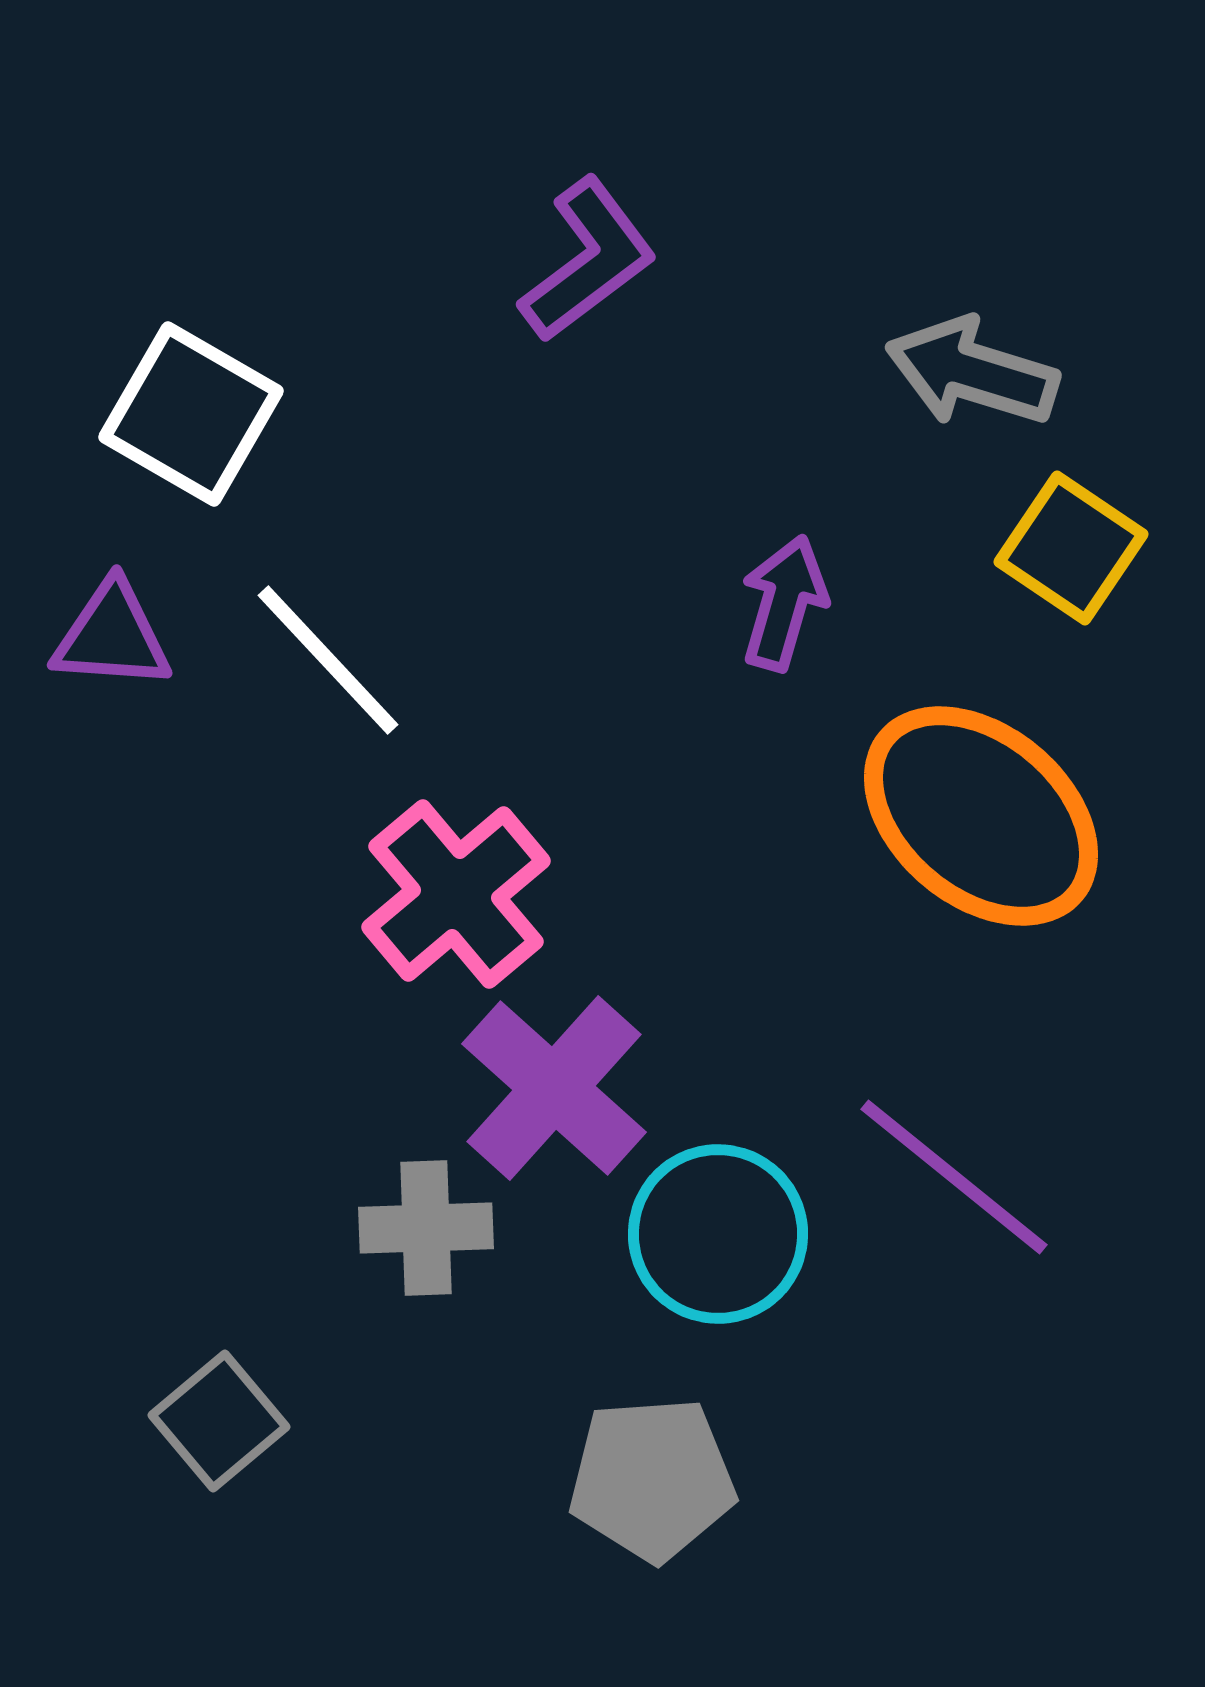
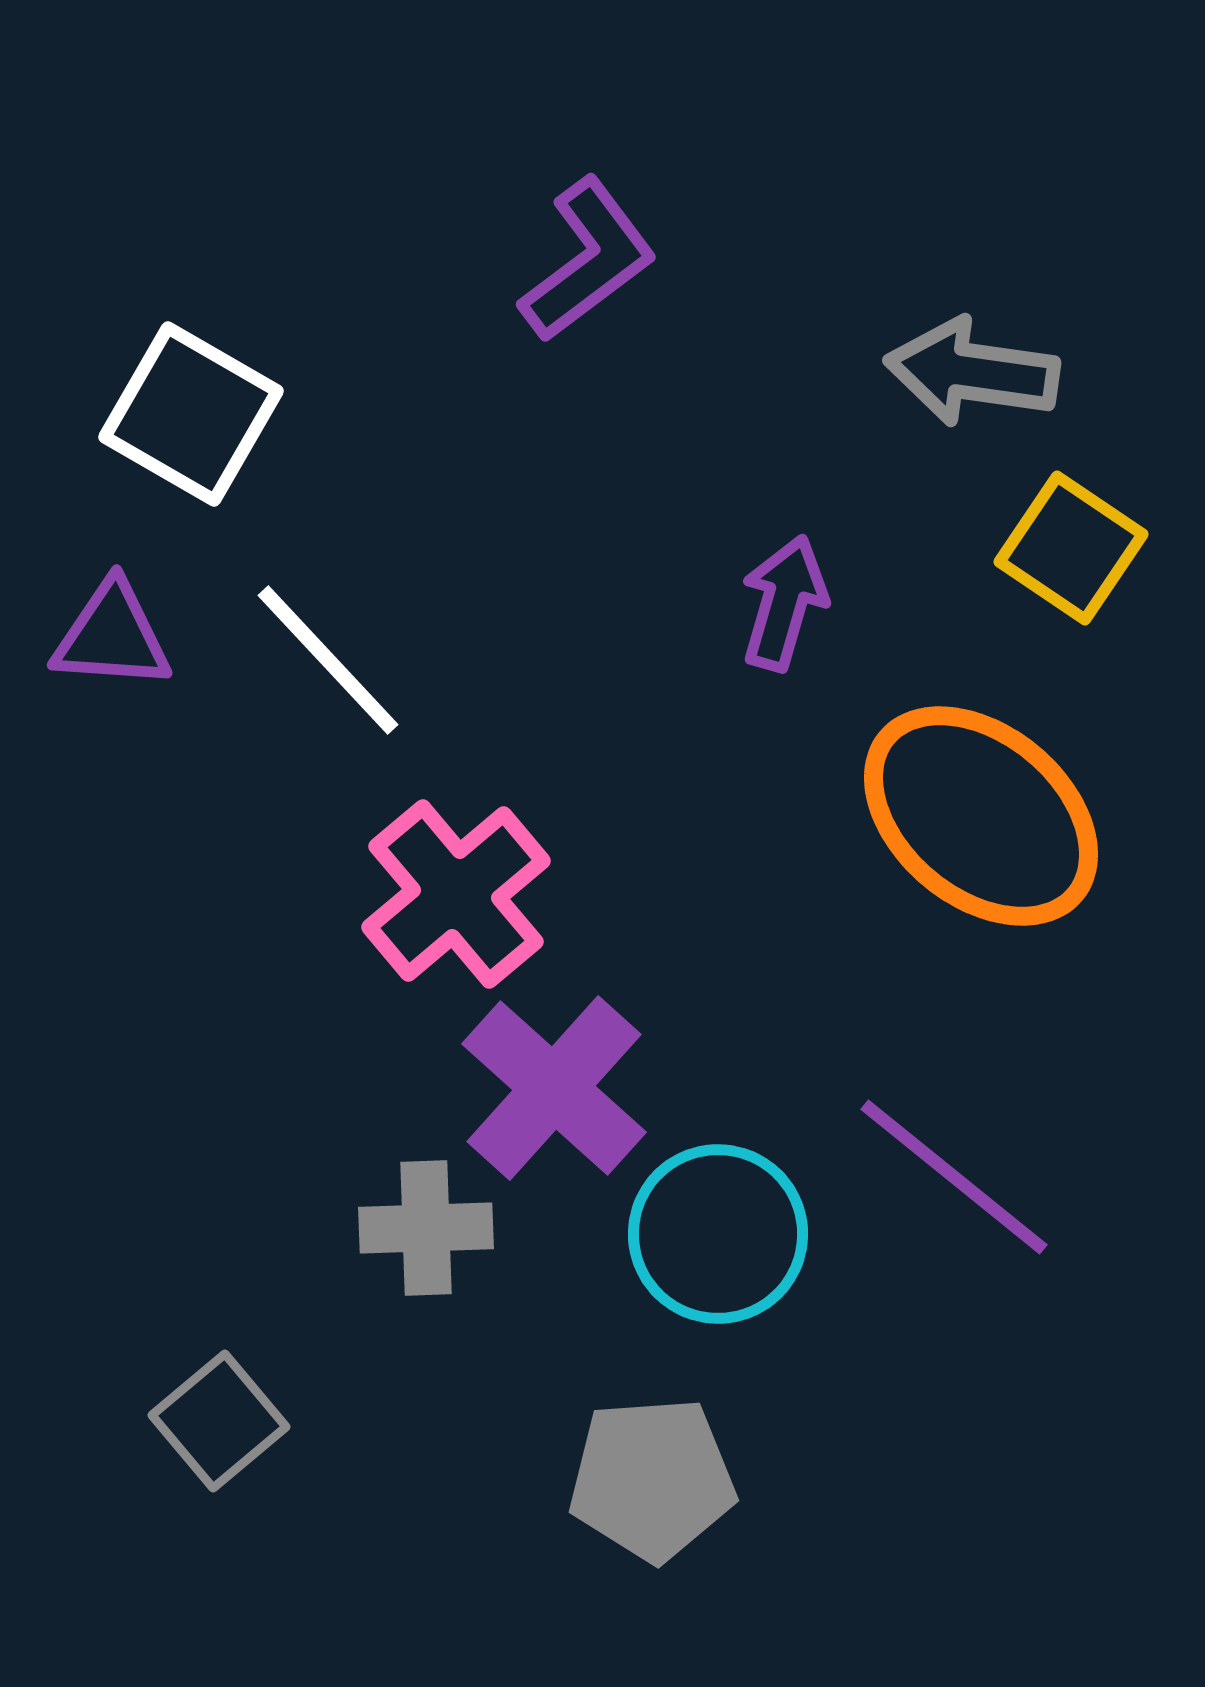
gray arrow: rotated 9 degrees counterclockwise
